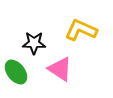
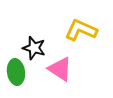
black star: moved 5 px down; rotated 15 degrees clockwise
green ellipse: rotated 30 degrees clockwise
